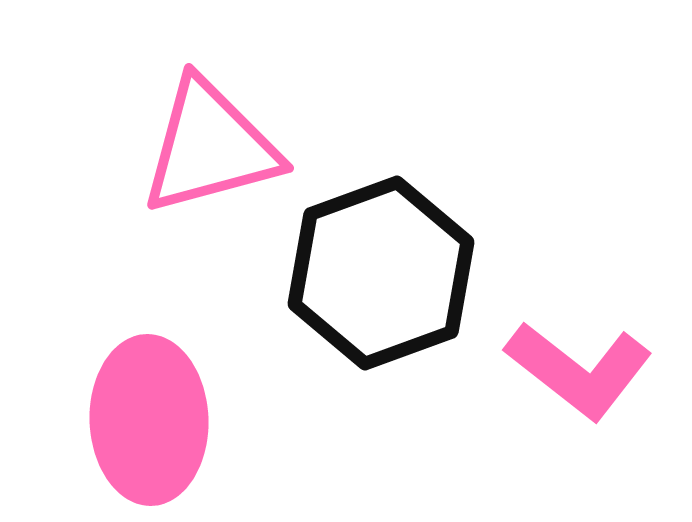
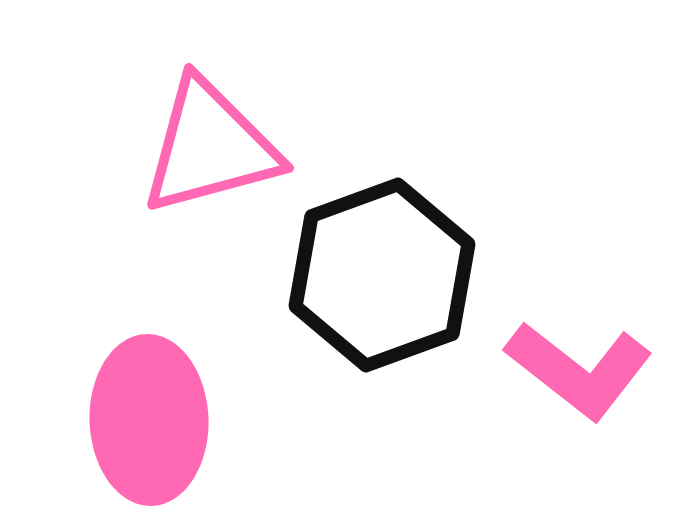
black hexagon: moved 1 px right, 2 px down
